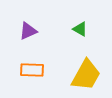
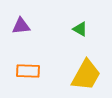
purple triangle: moved 7 px left, 5 px up; rotated 18 degrees clockwise
orange rectangle: moved 4 px left, 1 px down
